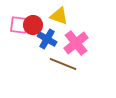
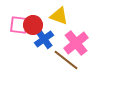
blue cross: moved 3 px left; rotated 24 degrees clockwise
brown line: moved 3 px right, 4 px up; rotated 16 degrees clockwise
